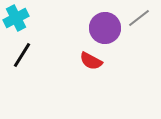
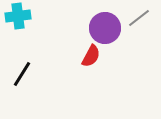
cyan cross: moved 2 px right, 2 px up; rotated 20 degrees clockwise
black line: moved 19 px down
red semicircle: moved 5 px up; rotated 90 degrees counterclockwise
